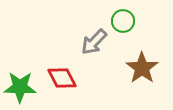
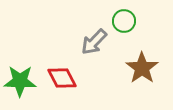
green circle: moved 1 px right
green star: moved 6 px up
